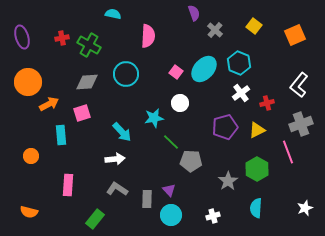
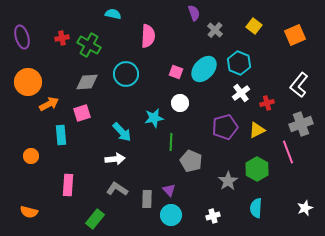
pink square at (176, 72): rotated 16 degrees counterclockwise
green line at (171, 142): rotated 48 degrees clockwise
gray pentagon at (191, 161): rotated 20 degrees clockwise
